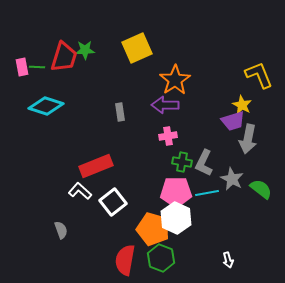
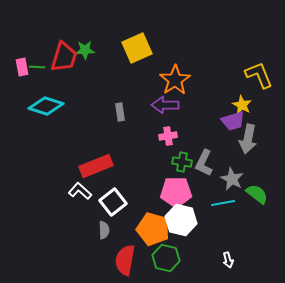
green semicircle: moved 4 px left, 5 px down
cyan line: moved 16 px right, 10 px down
white hexagon: moved 5 px right, 2 px down; rotated 12 degrees counterclockwise
gray semicircle: moved 43 px right; rotated 18 degrees clockwise
green hexagon: moved 5 px right; rotated 8 degrees counterclockwise
